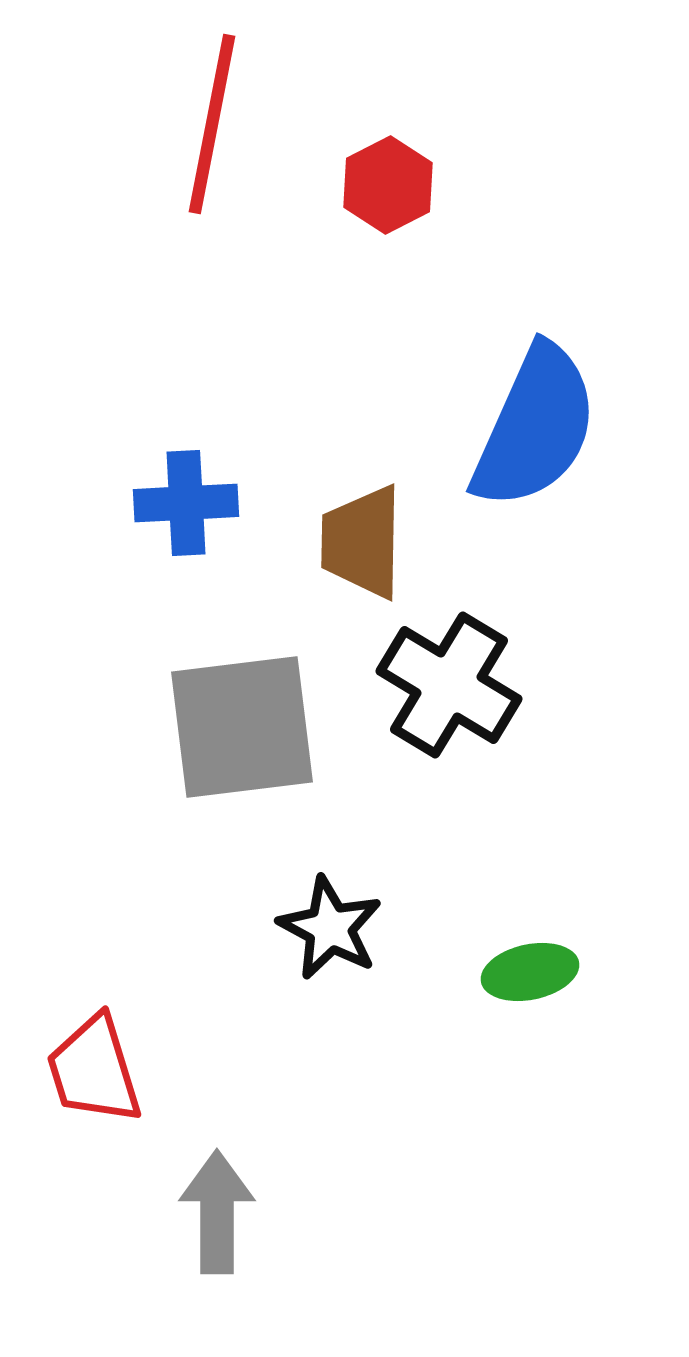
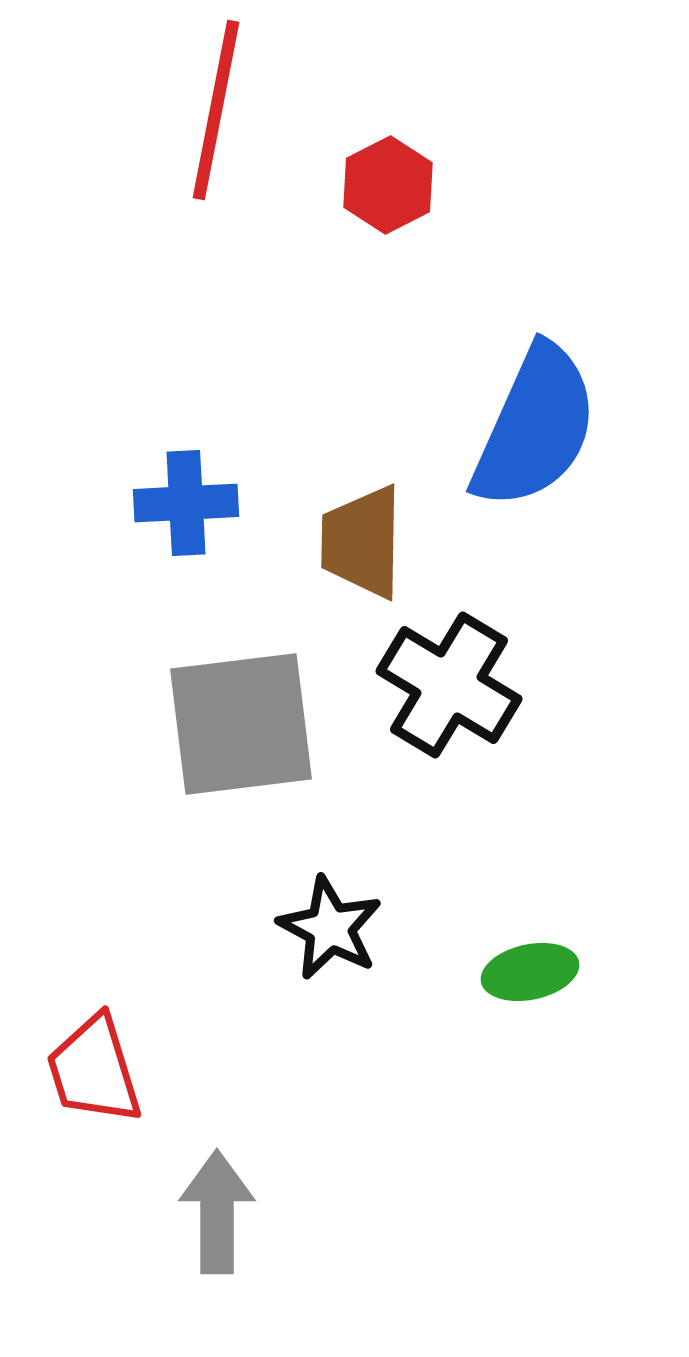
red line: moved 4 px right, 14 px up
gray square: moved 1 px left, 3 px up
